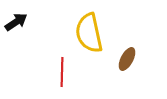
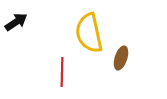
brown ellipse: moved 6 px left, 1 px up; rotated 10 degrees counterclockwise
